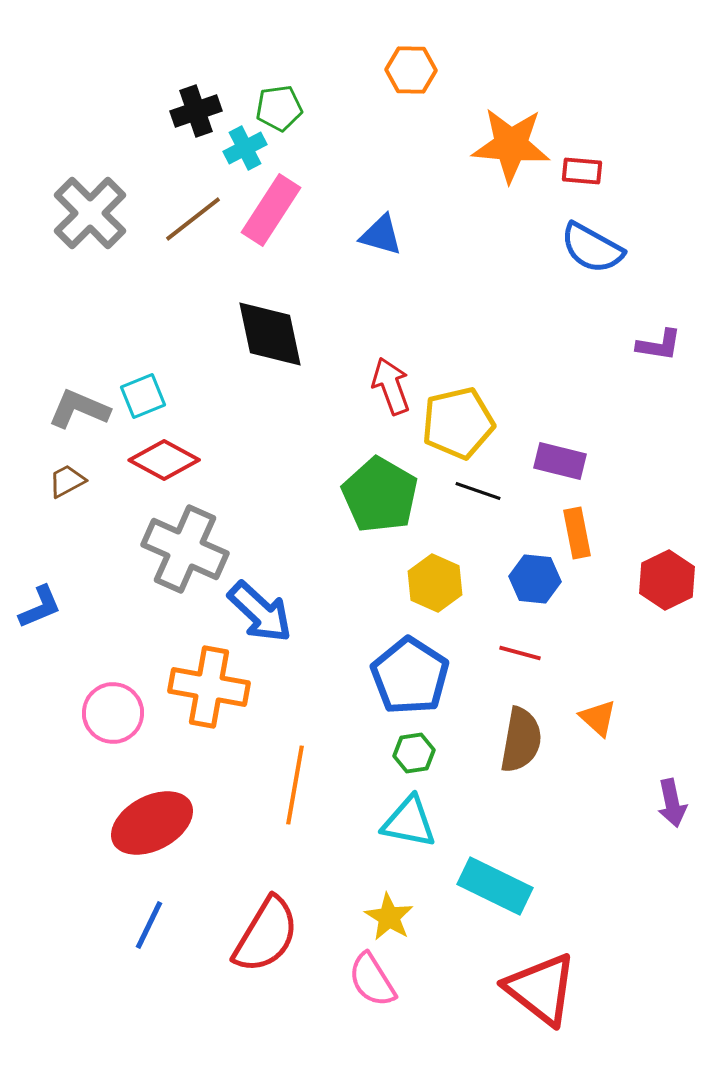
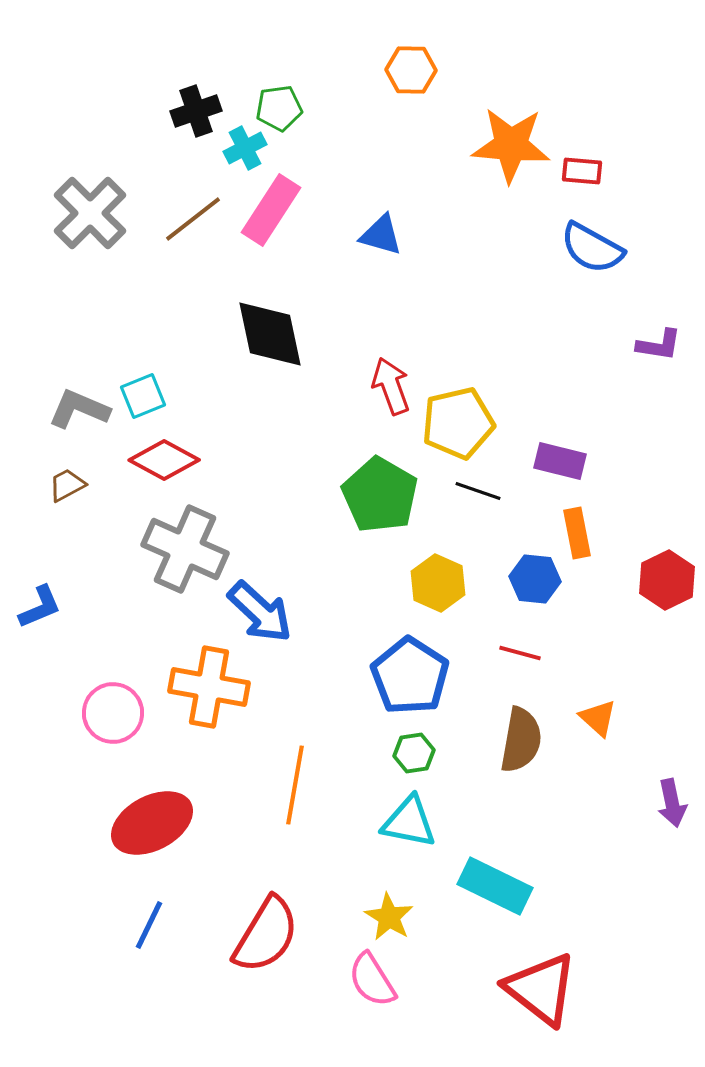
brown trapezoid at (67, 481): moved 4 px down
yellow hexagon at (435, 583): moved 3 px right
